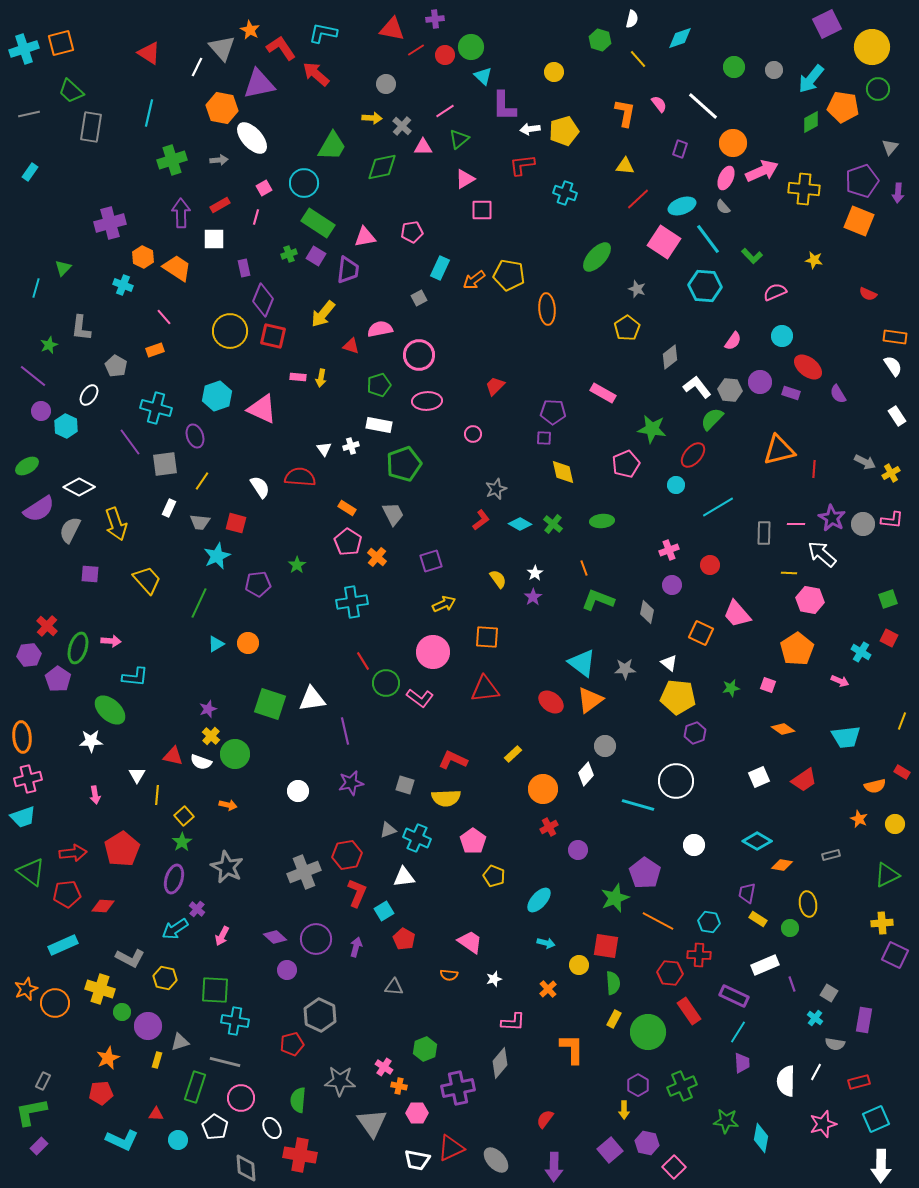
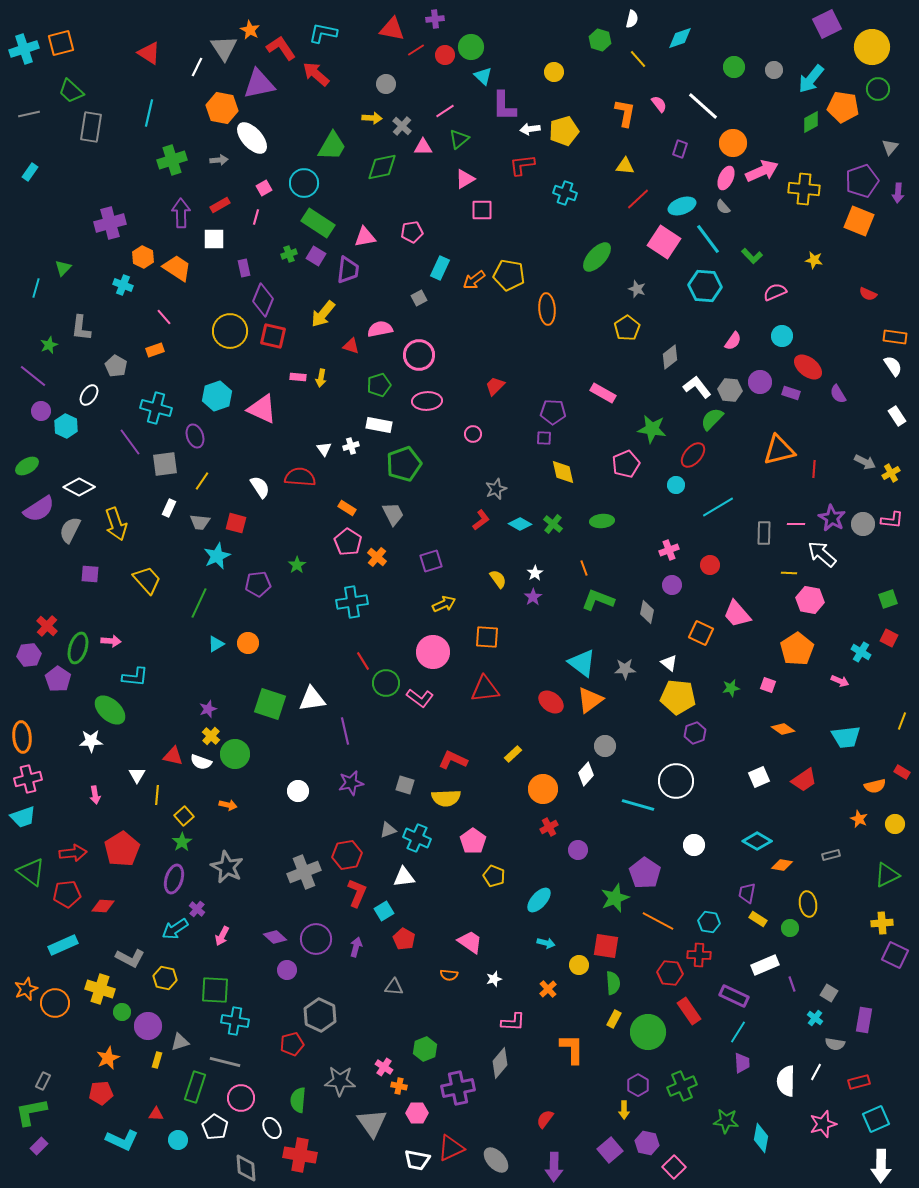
gray triangle at (222, 48): moved 2 px right; rotated 8 degrees clockwise
